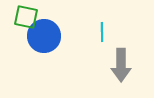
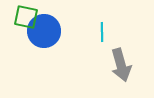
blue circle: moved 5 px up
gray arrow: rotated 16 degrees counterclockwise
